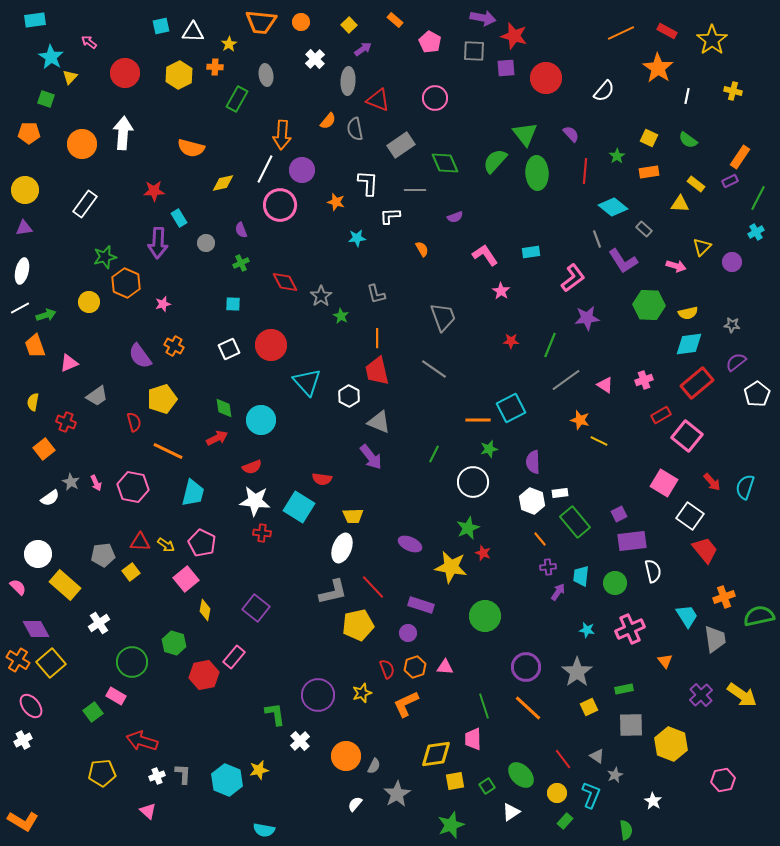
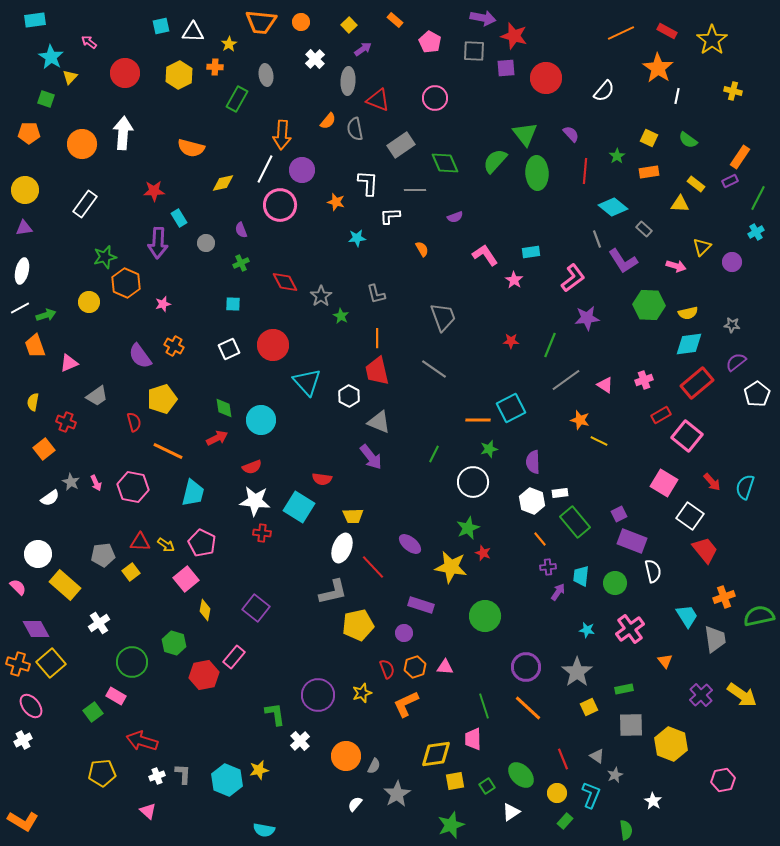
white line at (687, 96): moved 10 px left
pink star at (501, 291): moved 13 px right, 11 px up
red circle at (271, 345): moved 2 px right
purple rectangle at (632, 541): rotated 28 degrees clockwise
purple ellipse at (410, 544): rotated 15 degrees clockwise
red line at (373, 587): moved 20 px up
pink cross at (630, 629): rotated 12 degrees counterclockwise
purple circle at (408, 633): moved 4 px left
orange cross at (18, 660): moved 4 px down; rotated 15 degrees counterclockwise
red line at (563, 759): rotated 15 degrees clockwise
